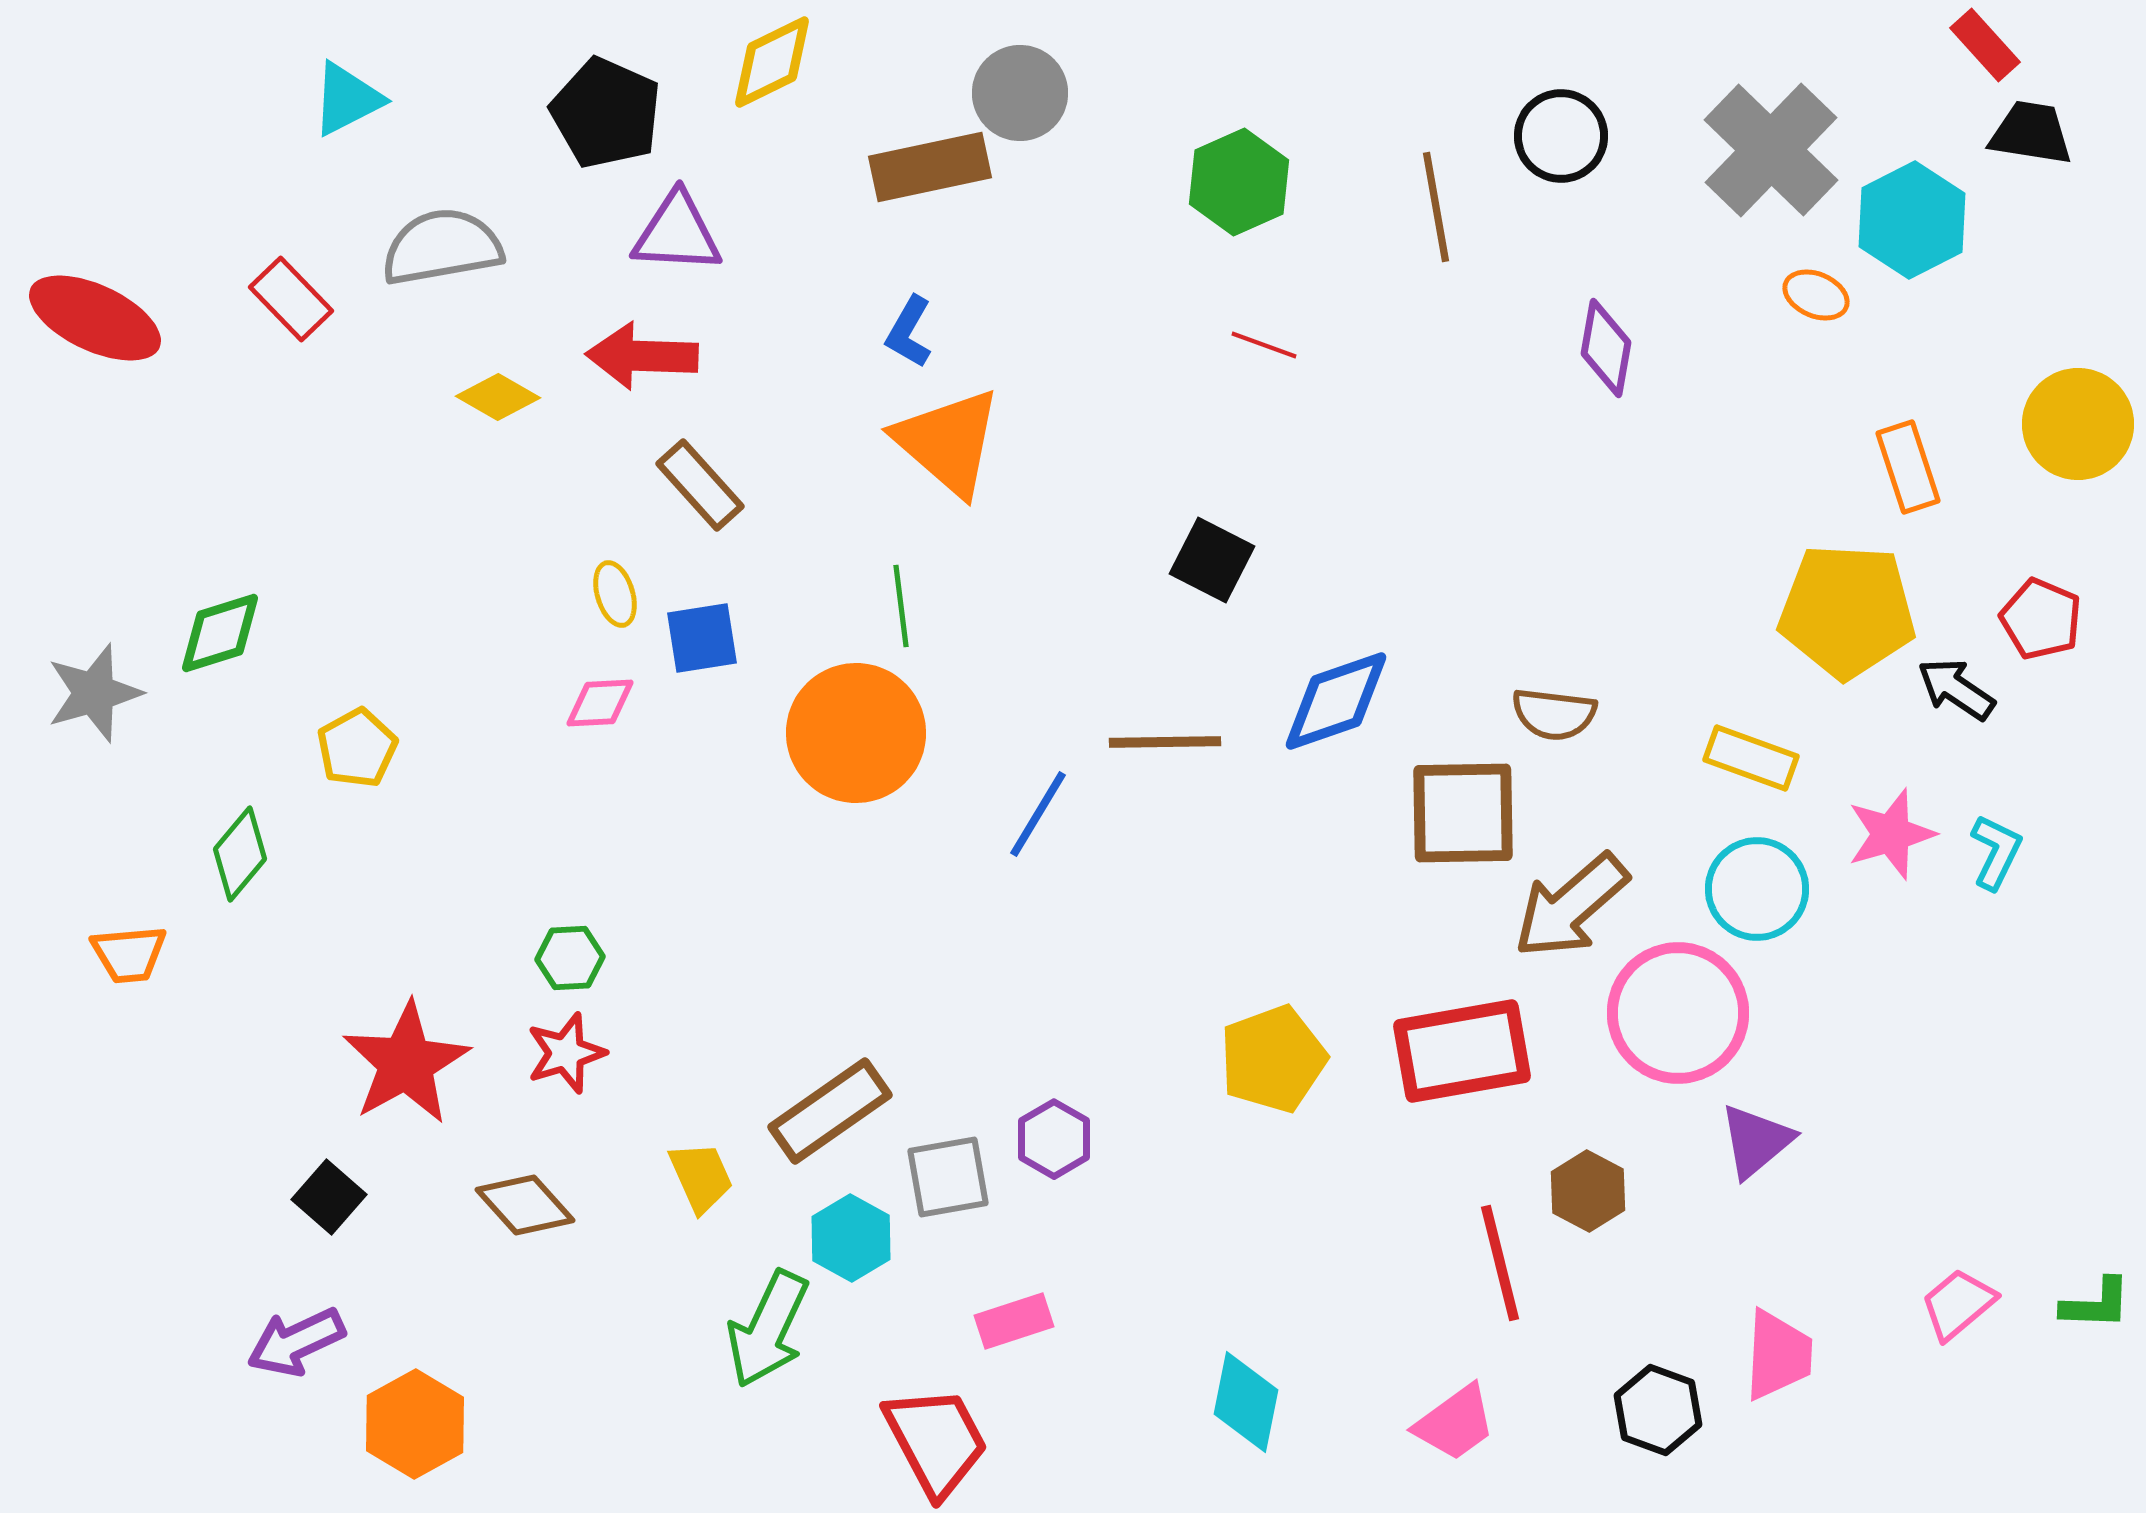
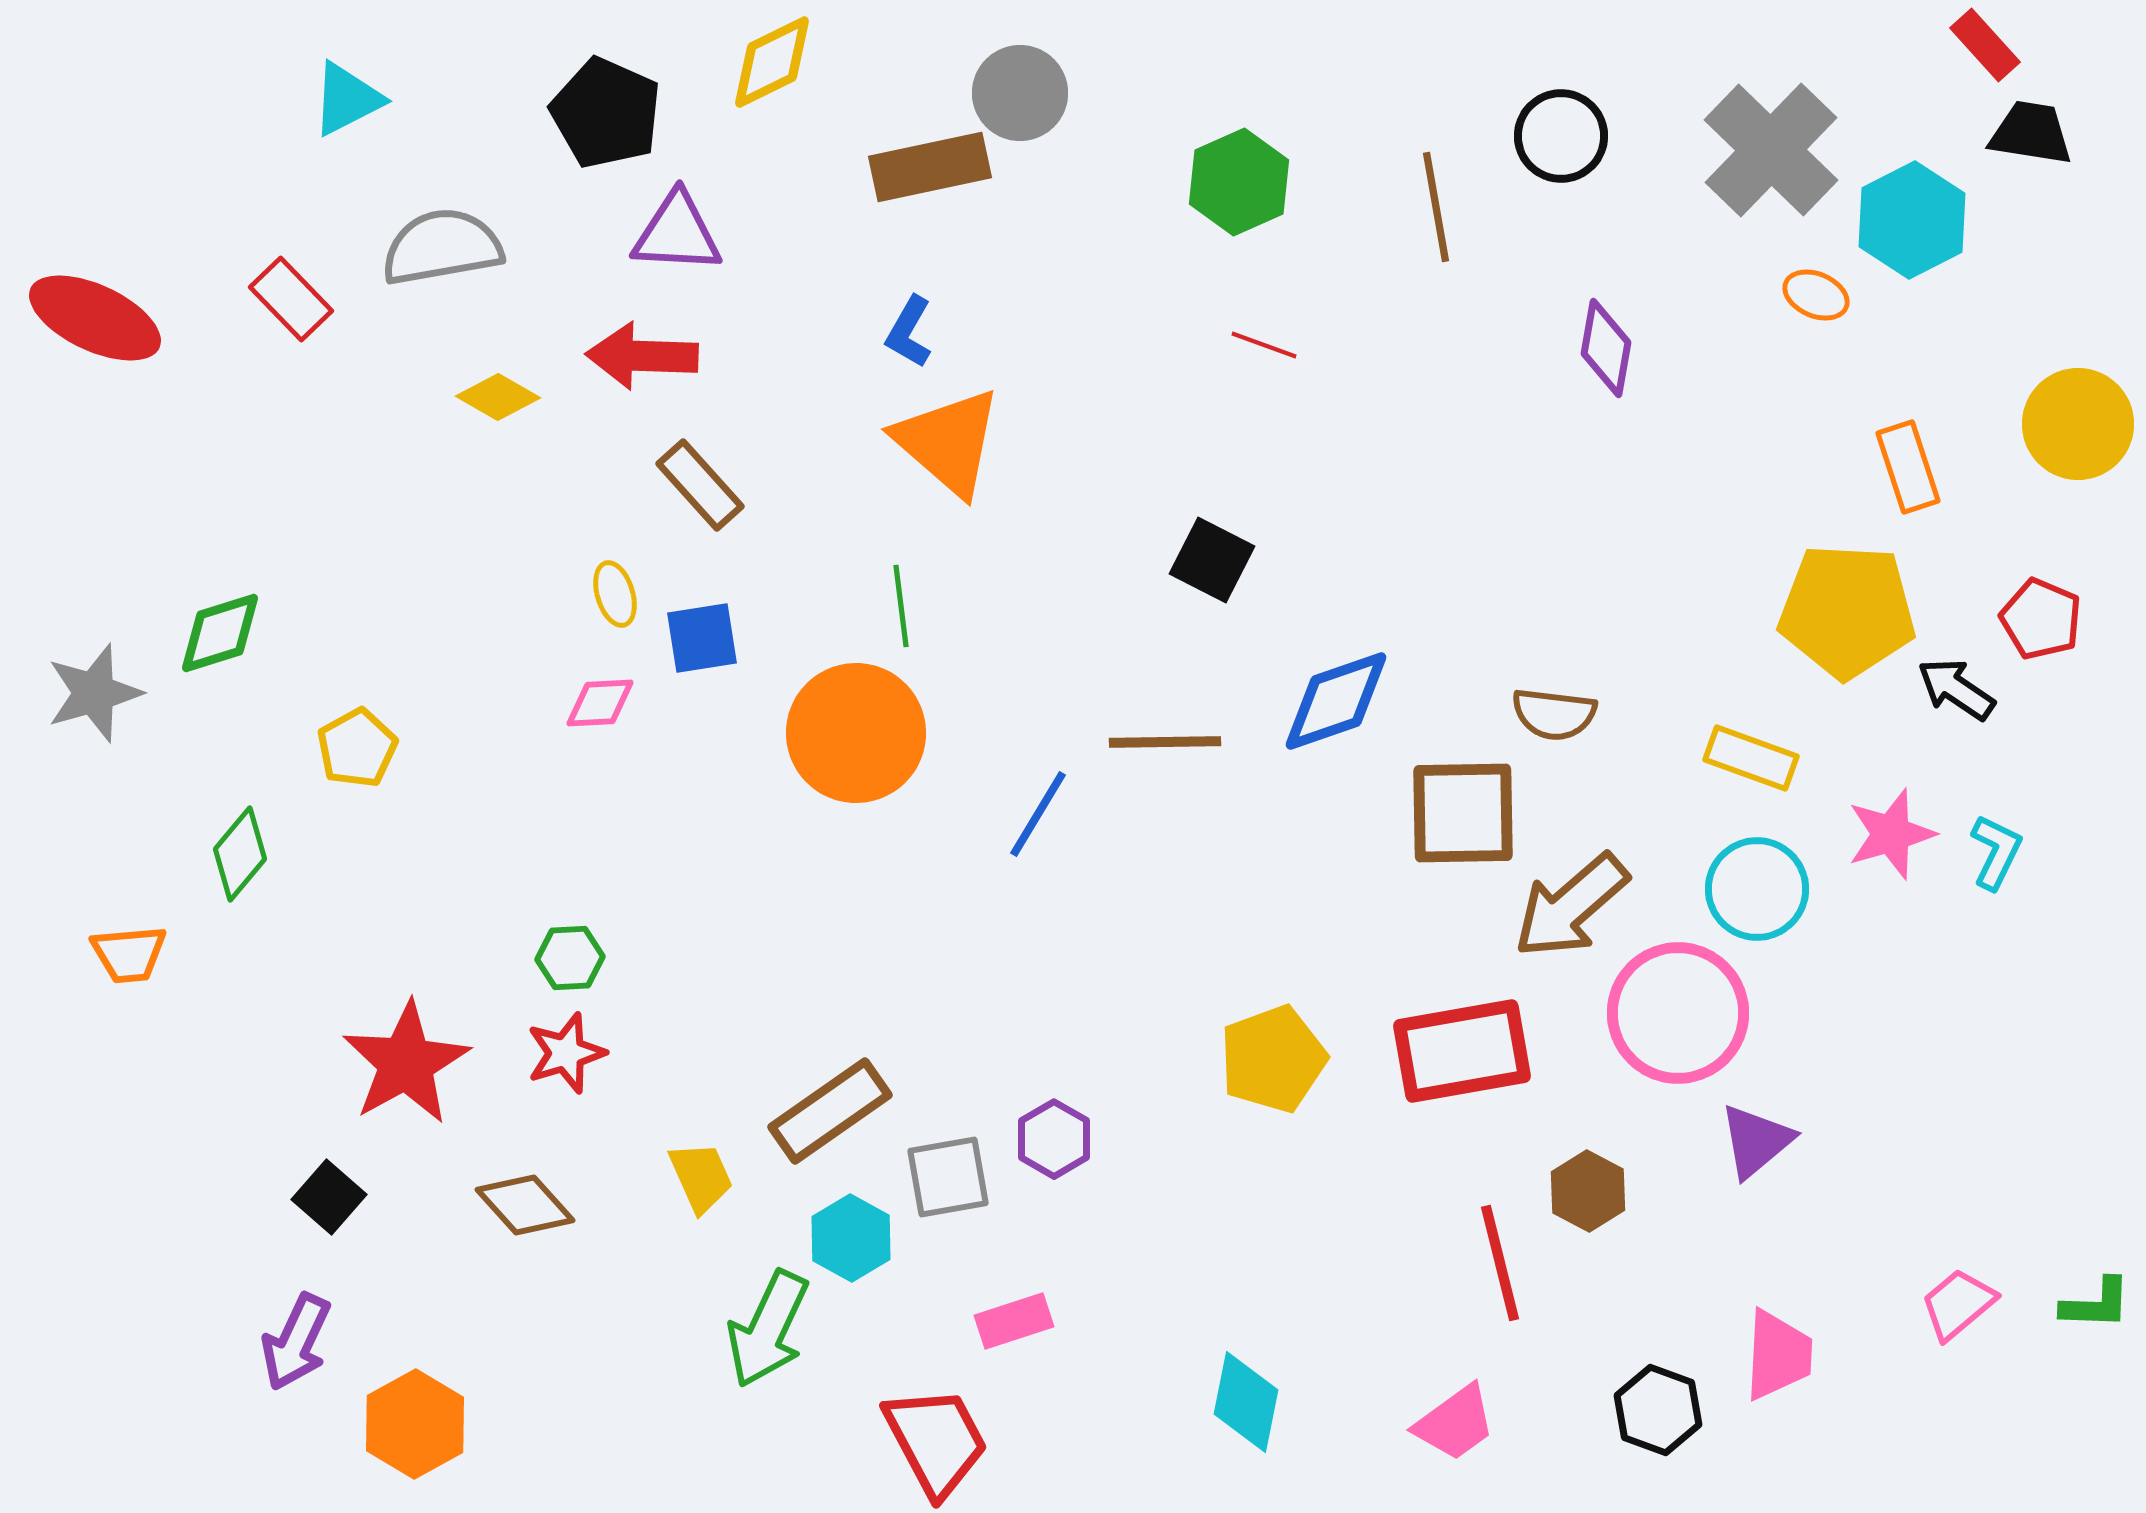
purple arrow at (296, 1342): rotated 40 degrees counterclockwise
